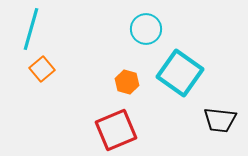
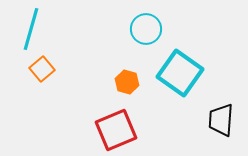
black trapezoid: moved 1 px right; rotated 88 degrees clockwise
